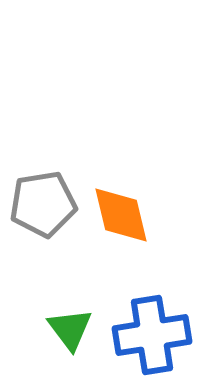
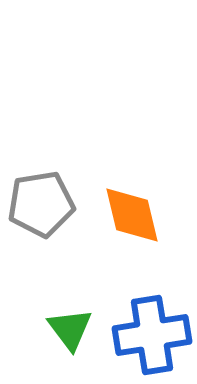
gray pentagon: moved 2 px left
orange diamond: moved 11 px right
